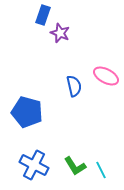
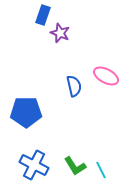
blue pentagon: moved 1 px left; rotated 16 degrees counterclockwise
